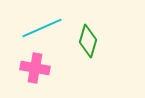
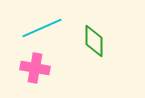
green diamond: moved 6 px right; rotated 16 degrees counterclockwise
